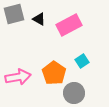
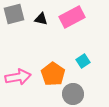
black triangle: moved 2 px right; rotated 16 degrees counterclockwise
pink rectangle: moved 3 px right, 8 px up
cyan square: moved 1 px right
orange pentagon: moved 1 px left, 1 px down
gray circle: moved 1 px left, 1 px down
